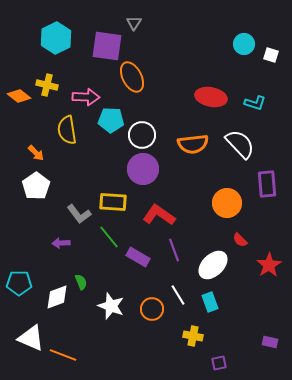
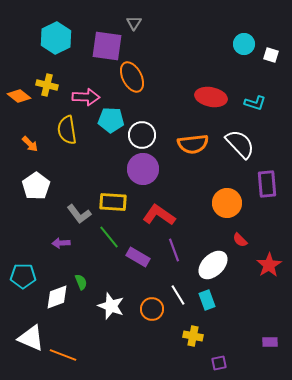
orange arrow at (36, 153): moved 6 px left, 9 px up
cyan pentagon at (19, 283): moved 4 px right, 7 px up
cyan rectangle at (210, 302): moved 3 px left, 2 px up
purple rectangle at (270, 342): rotated 14 degrees counterclockwise
